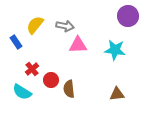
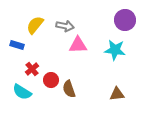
purple circle: moved 3 px left, 4 px down
blue rectangle: moved 1 px right, 3 px down; rotated 40 degrees counterclockwise
brown semicircle: rotated 12 degrees counterclockwise
